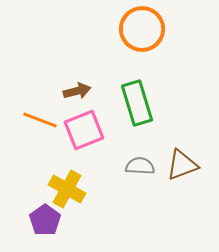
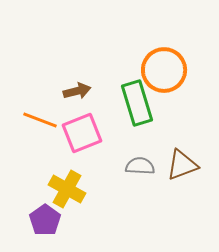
orange circle: moved 22 px right, 41 px down
pink square: moved 2 px left, 3 px down
